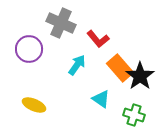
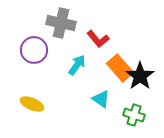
gray cross: rotated 12 degrees counterclockwise
purple circle: moved 5 px right, 1 px down
yellow ellipse: moved 2 px left, 1 px up
